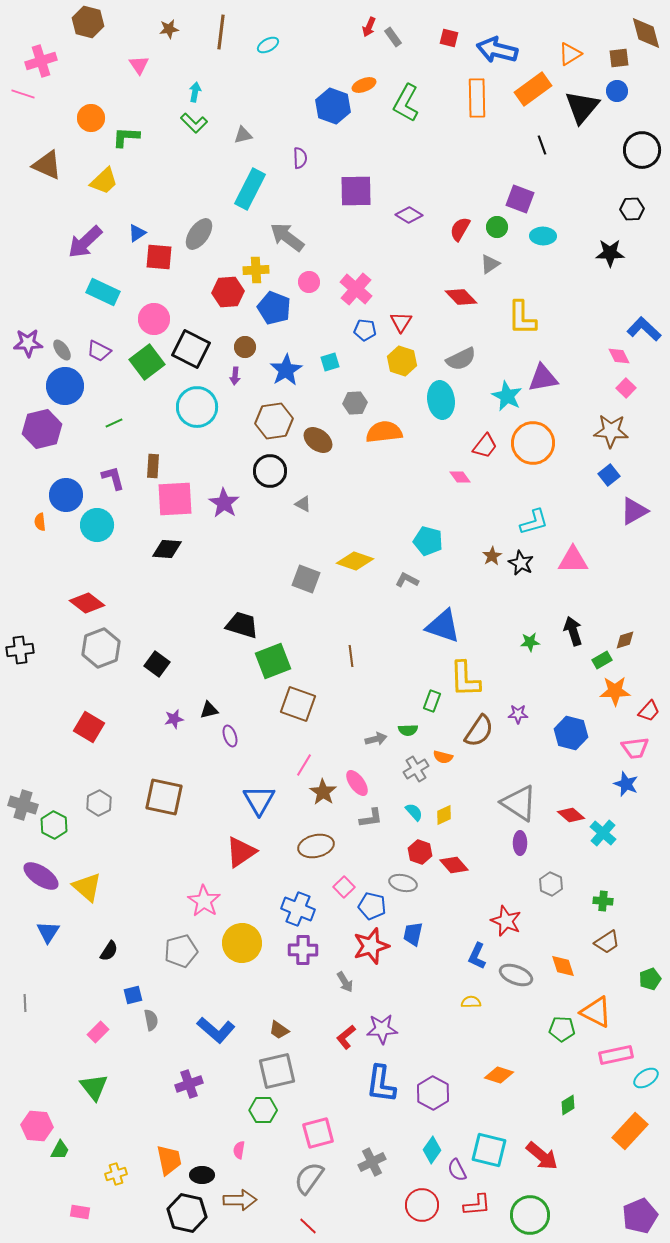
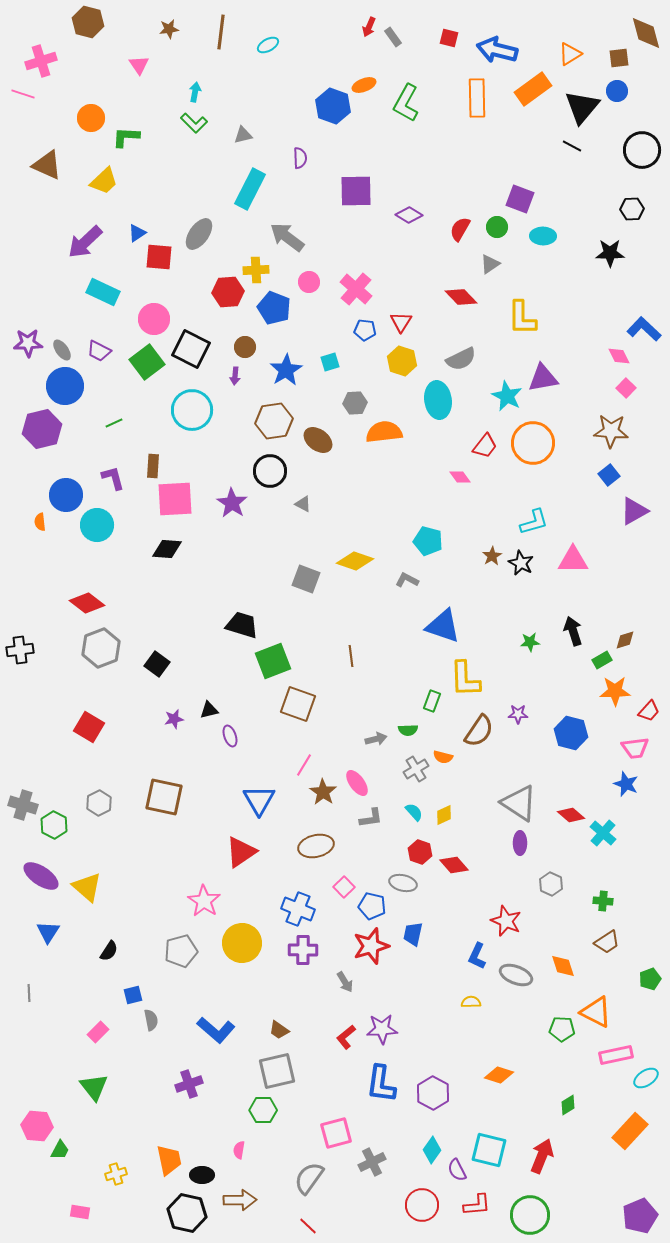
black line at (542, 145): moved 30 px right, 1 px down; rotated 42 degrees counterclockwise
cyan ellipse at (441, 400): moved 3 px left
cyan circle at (197, 407): moved 5 px left, 3 px down
purple star at (224, 503): moved 8 px right
gray line at (25, 1003): moved 4 px right, 10 px up
pink square at (318, 1133): moved 18 px right
red arrow at (542, 1156): rotated 108 degrees counterclockwise
